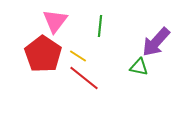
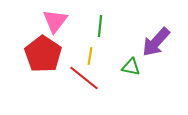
yellow line: moved 12 px right; rotated 66 degrees clockwise
green triangle: moved 8 px left
